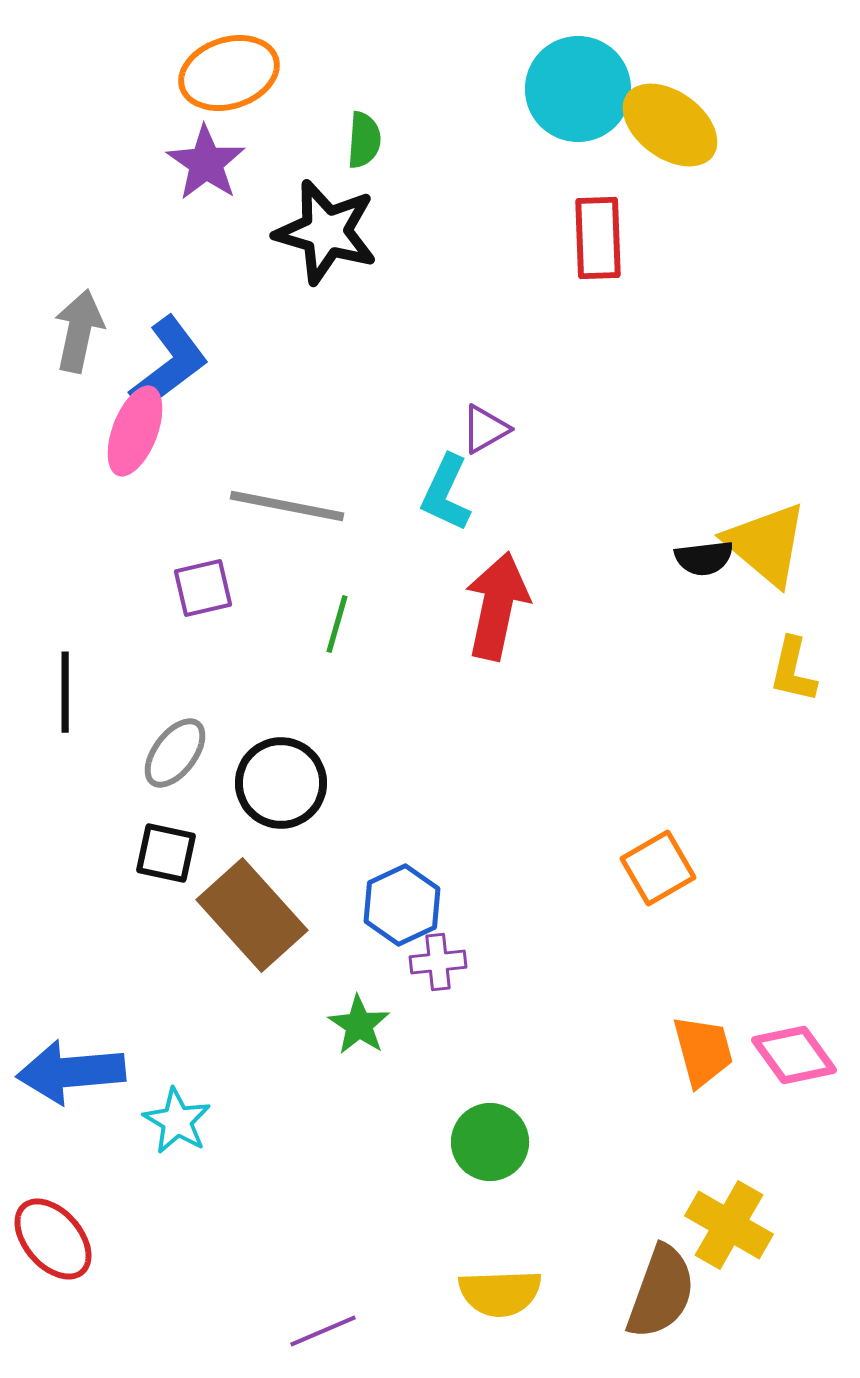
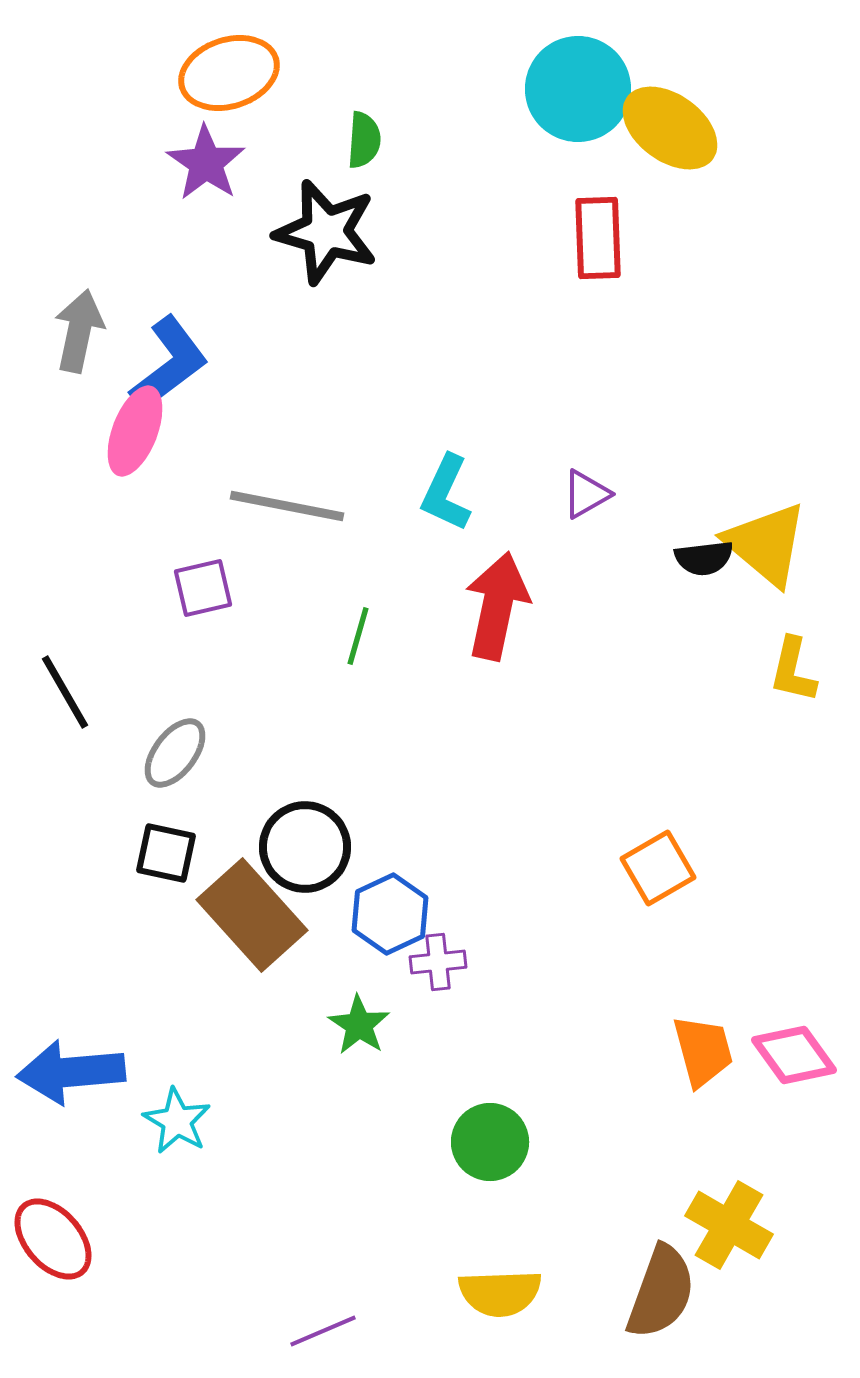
yellow ellipse: moved 3 px down
purple triangle: moved 101 px right, 65 px down
green line: moved 21 px right, 12 px down
black line: rotated 30 degrees counterclockwise
black circle: moved 24 px right, 64 px down
blue hexagon: moved 12 px left, 9 px down
